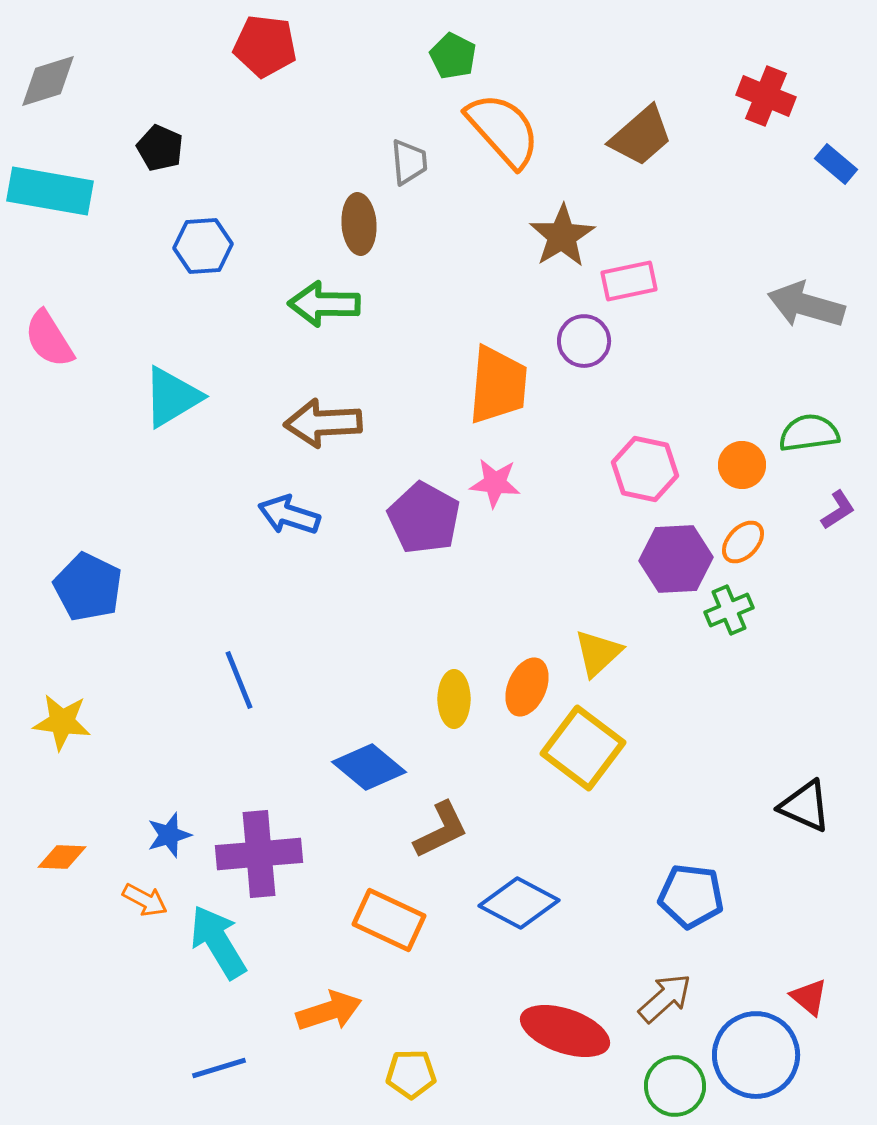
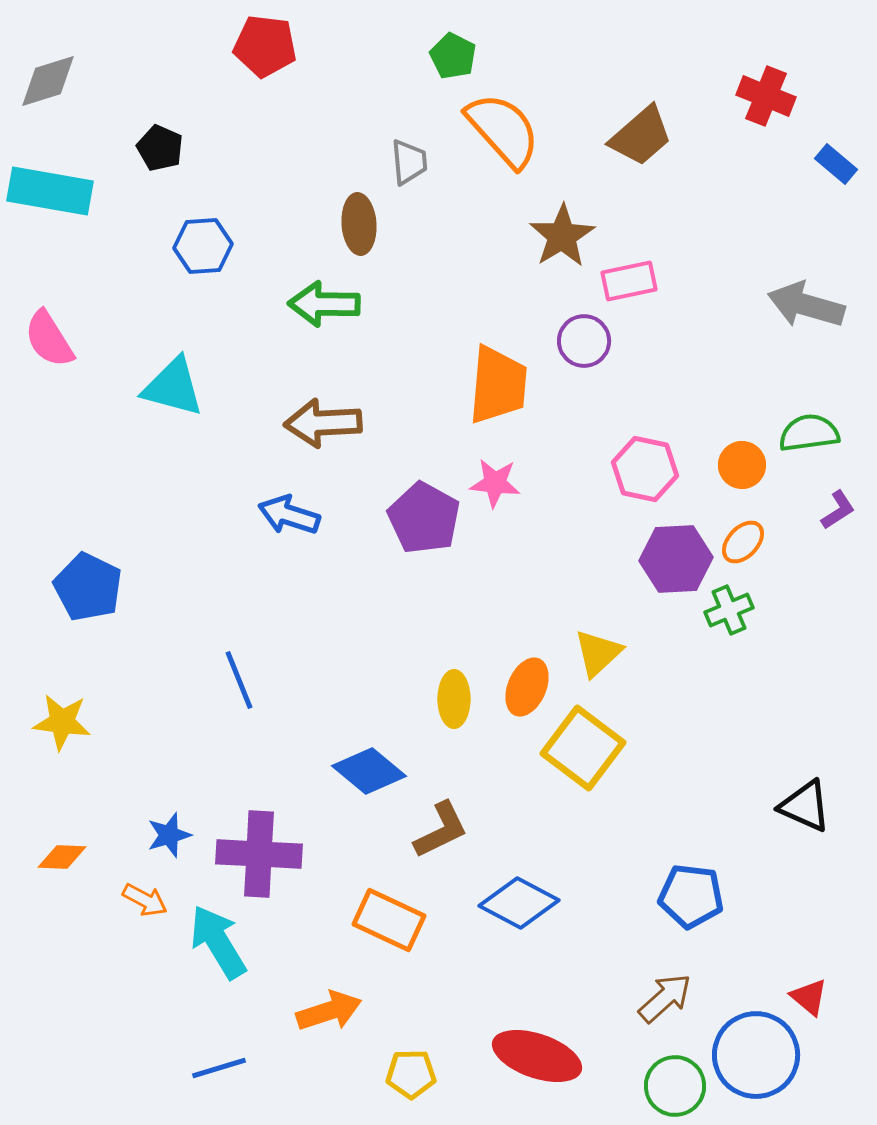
cyan triangle at (172, 397): moved 1 px right, 10 px up; rotated 46 degrees clockwise
blue diamond at (369, 767): moved 4 px down
purple cross at (259, 854): rotated 8 degrees clockwise
red ellipse at (565, 1031): moved 28 px left, 25 px down
